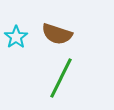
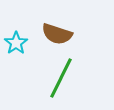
cyan star: moved 6 px down
